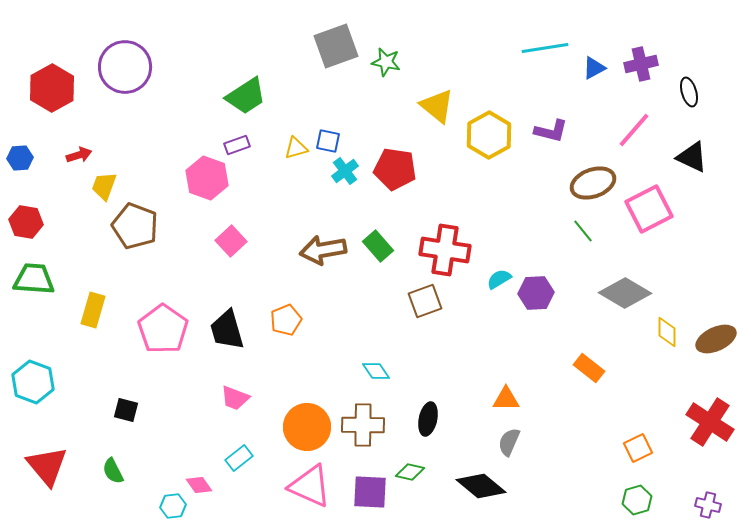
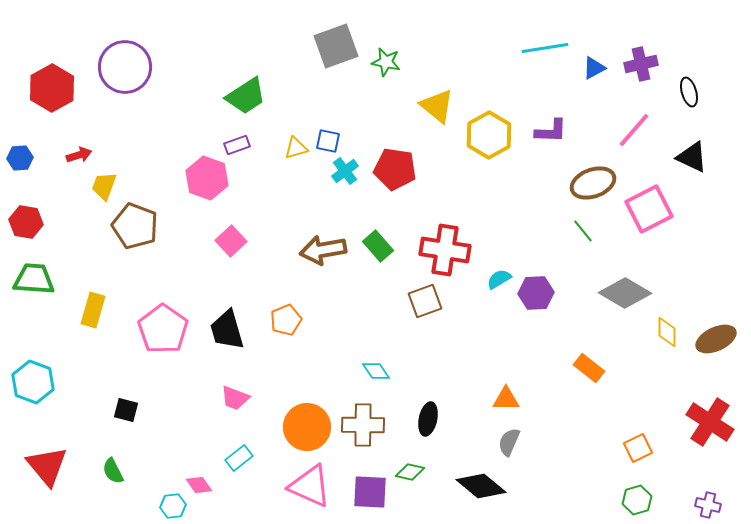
purple L-shape at (551, 131): rotated 12 degrees counterclockwise
